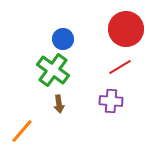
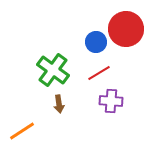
blue circle: moved 33 px right, 3 px down
red line: moved 21 px left, 6 px down
orange line: rotated 16 degrees clockwise
